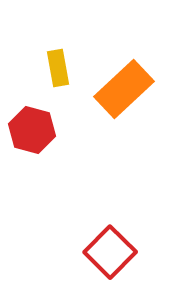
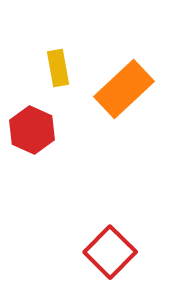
red hexagon: rotated 9 degrees clockwise
